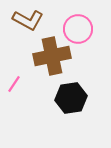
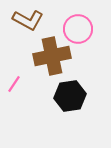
black hexagon: moved 1 px left, 2 px up
